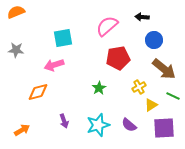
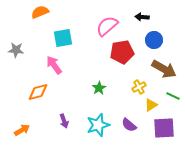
orange semicircle: moved 24 px right
red pentagon: moved 4 px right, 6 px up
pink arrow: rotated 72 degrees clockwise
brown arrow: rotated 10 degrees counterclockwise
